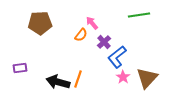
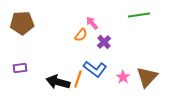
brown pentagon: moved 18 px left
blue L-shape: moved 22 px left, 12 px down; rotated 105 degrees counterclockwise
brown triangle: moved 1 px up
